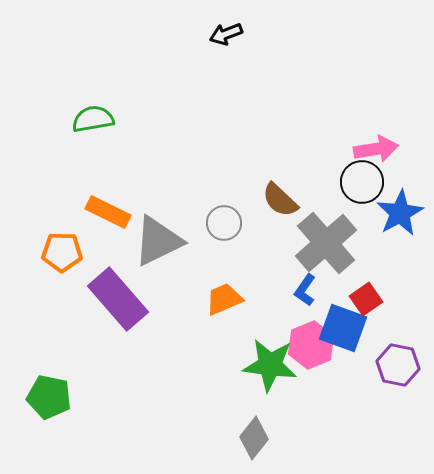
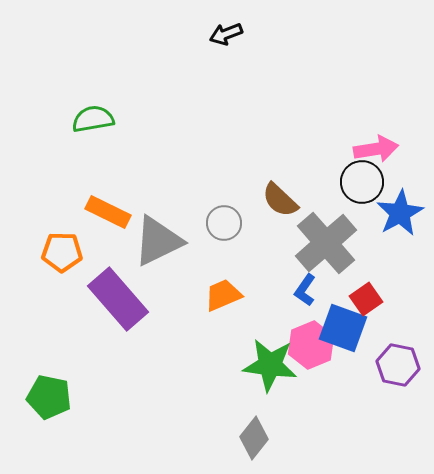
orange trapezoid: moved 1 px left, 4 px up
